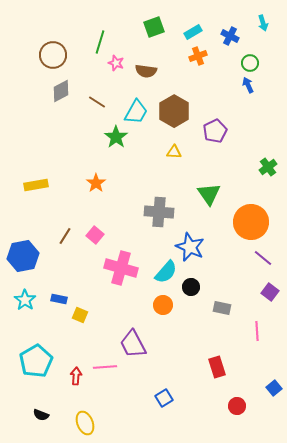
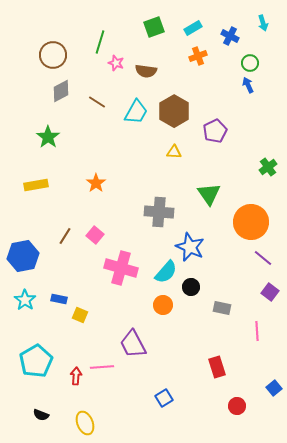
cyan rectangle at (193, 32): moved 4 px up
green star at (116, 137): moved 68 px left
pink line at (105, 367): moved 3 px left
